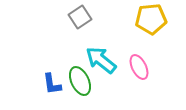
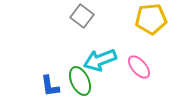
gray square: moved 2 px right, 1 px up; rotated 20 degrees counterclockwise
cyan arrow: moved 1 px left; rotated 60 degrees counterclockwise
pink ellipse: rotated 15 degrees counterclockwise
blue L-shape: moved 2 px left, 2 px down
